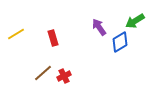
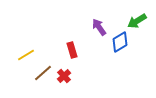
green arrow: moved 2 px right
yellow line: moved 10 px right, 21 px down
red rectangle: moved 19 px right, 12 px down
red cross: rotated 16 degrees counterclockwise
